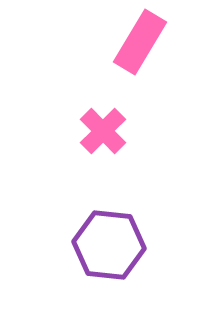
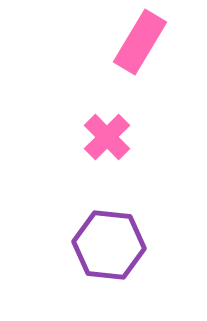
pink cross: moved 4 px right, 6 px down
